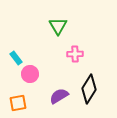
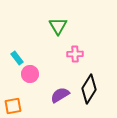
cyan rectangle: moved 1 px right
purple semicircle: moved 1 px right, 1 px up
orange square: moved 5 px left, 3 px down
